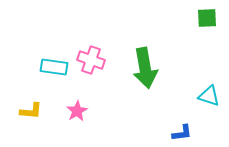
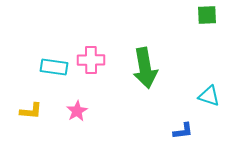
green square: moved 3 px up
pink cross: rotated 20 degrees counterclockwise
blue L-shape: moved 1 px right, 2 px up
